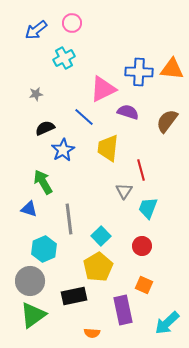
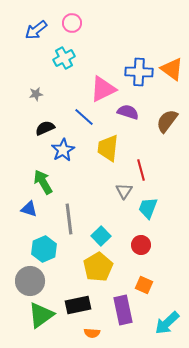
orange triangle: rotated 30 degrees clockwise
red circle: moved 1 px left, 1 px up
black rectangle: moved 4 px right, 9 px down
green triangle: moved 8 px right
